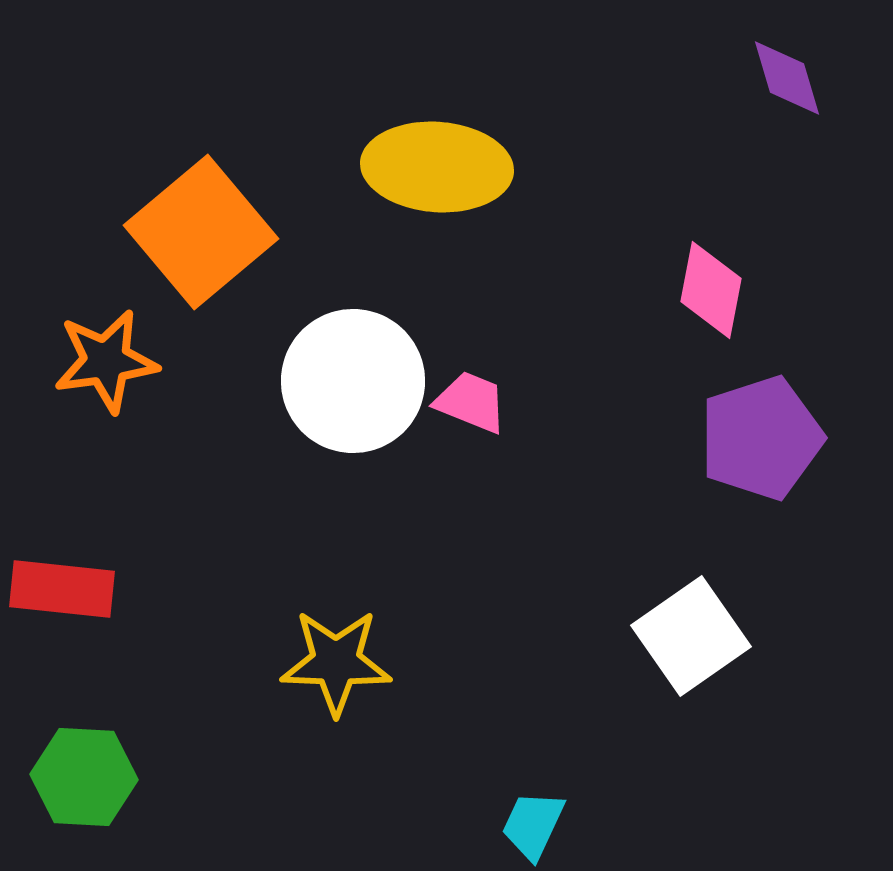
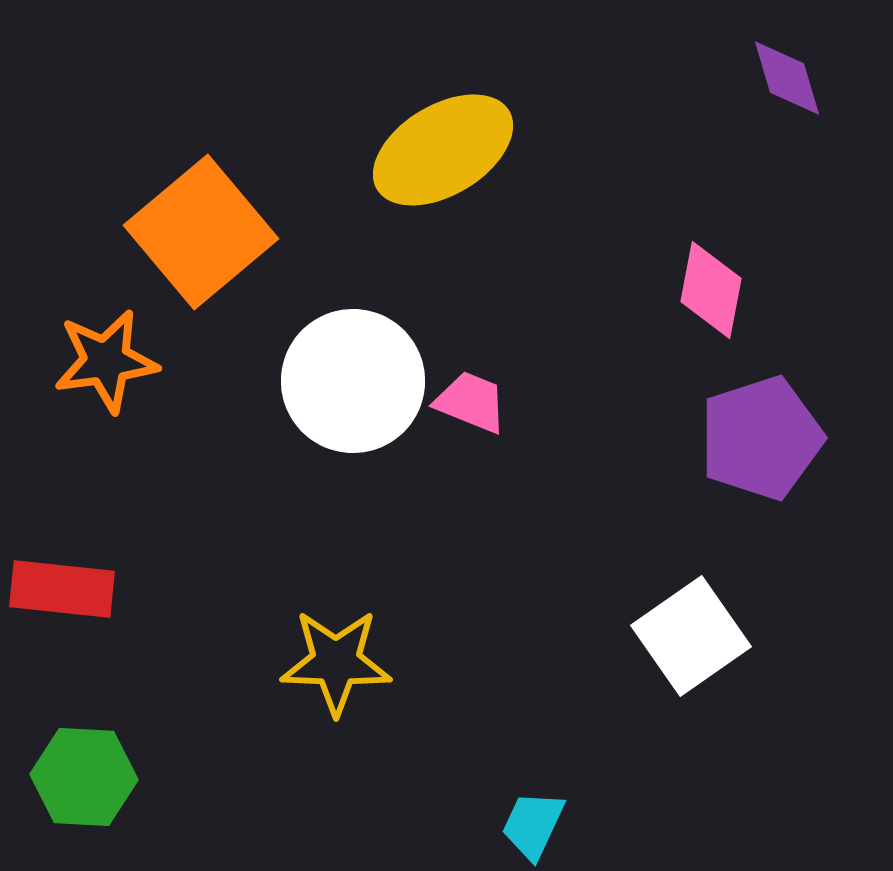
yellow ellipse: moved 6 px right, 17 px up; rotated 35 degrees counterclockwise
